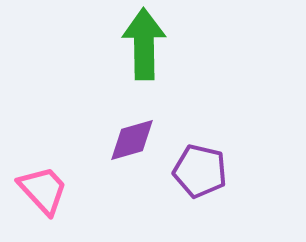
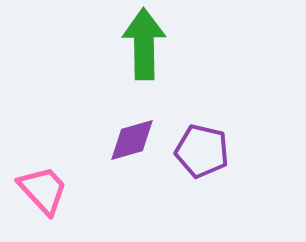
purple pentagon: moved 2 px right, 20 px up
